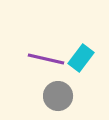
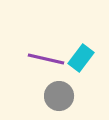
gray circle: moved 1 px right
